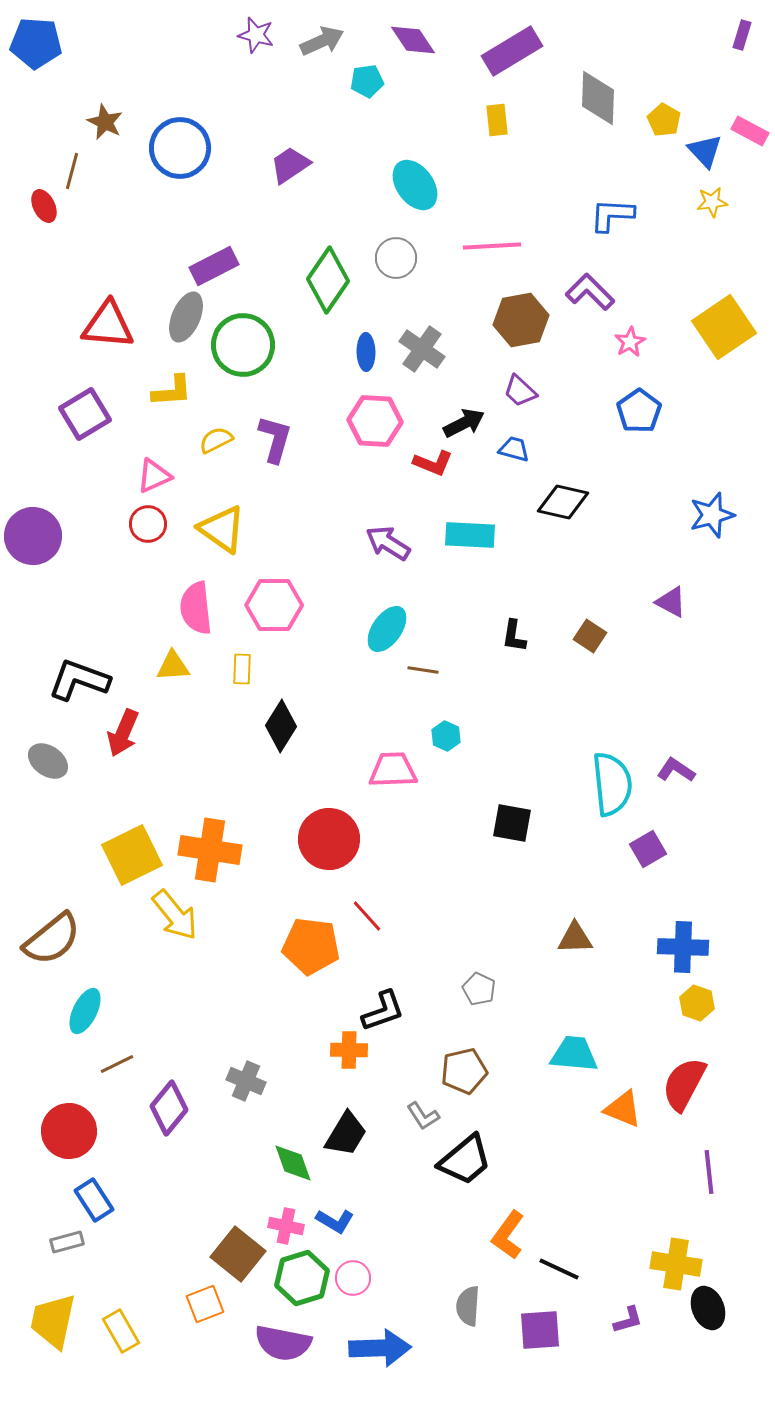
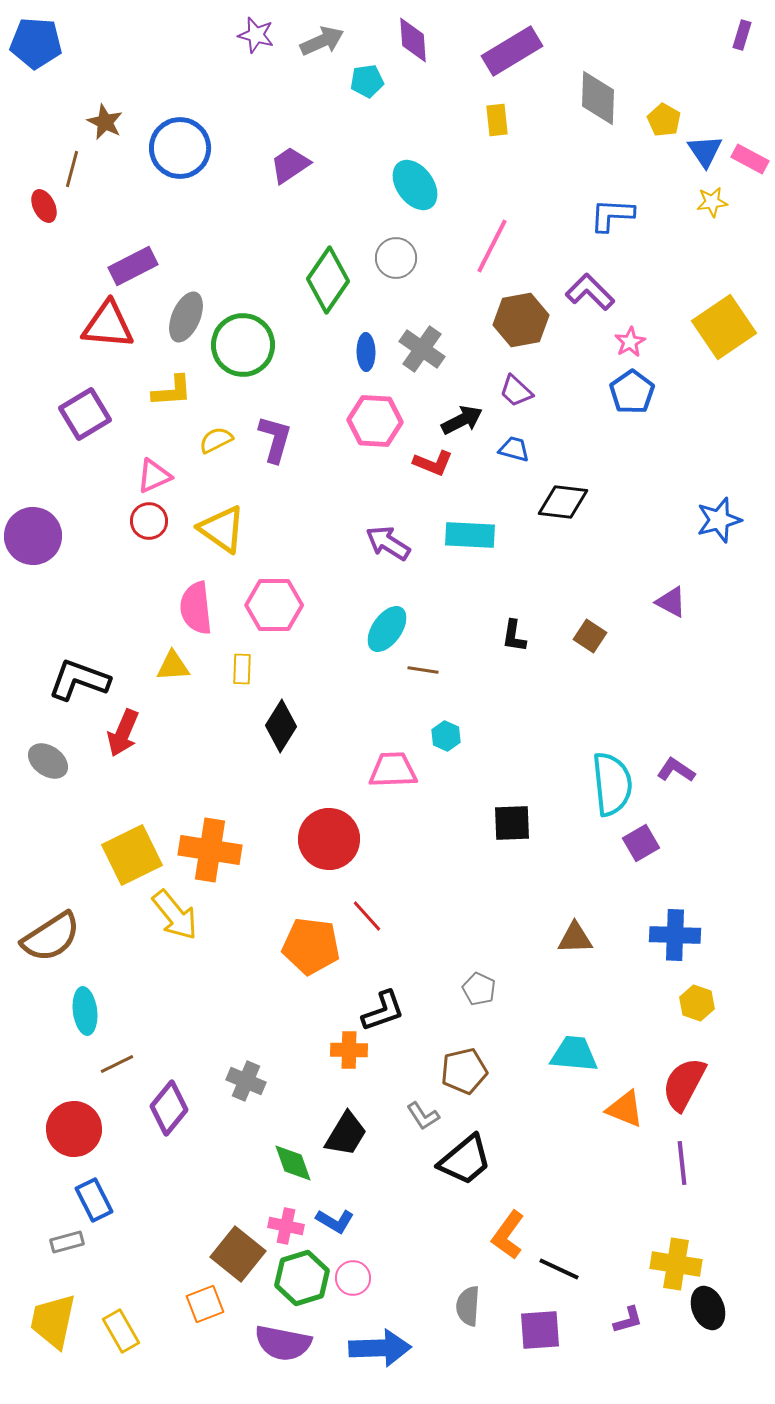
purple diamond at (413, 40): rotated 30 degrees clockwise
pink rectangle at (750, 131): moved 28 px down
blue triangle at (705, 151): rotated 9 degrees clockwise
brown line at (72, 171): moved 2 px up
pink line at (492, 246): rotated 60 degrees counterclockwise
purple rectangle at (214, 266): moved 81 px left
purple trapezoid at (520, 391): moved 4 px left
blue pentagon at (639, 411): moved 7 px left, 19 px up
black arrow at (464, 423): moved 2 px left, 3 px up
black diamond at (563, 502): rotated 6 degrees counterclockwise
blue star at (712, 515): moved 7 px right, 5 px down
red circle at (148, 524): moved 1 px right, 3 px up
black square at (512, 823): rotated 12 degrees counterclockwise
purple square at (648, 849): moved 7 px left, 6 px up
brown semicircle at (52, 939): moved 1 px left, 2 px up; rotated 6 degrees clockwise
blue cross at (683, 947): moved 8 px left, 12 px up
cyan ellipse at (85, 1011): rotated 33 degrees counterclockwise
orange triangle at (623, 1109): moved 2 px right
red circle at (69, 1131): moved 5 px right, 2 px up
purple line at (709, 1172): moved 27 px left, 9 px up
blue rectangle at (94, 1200): rotated 6 degrees clockwise
